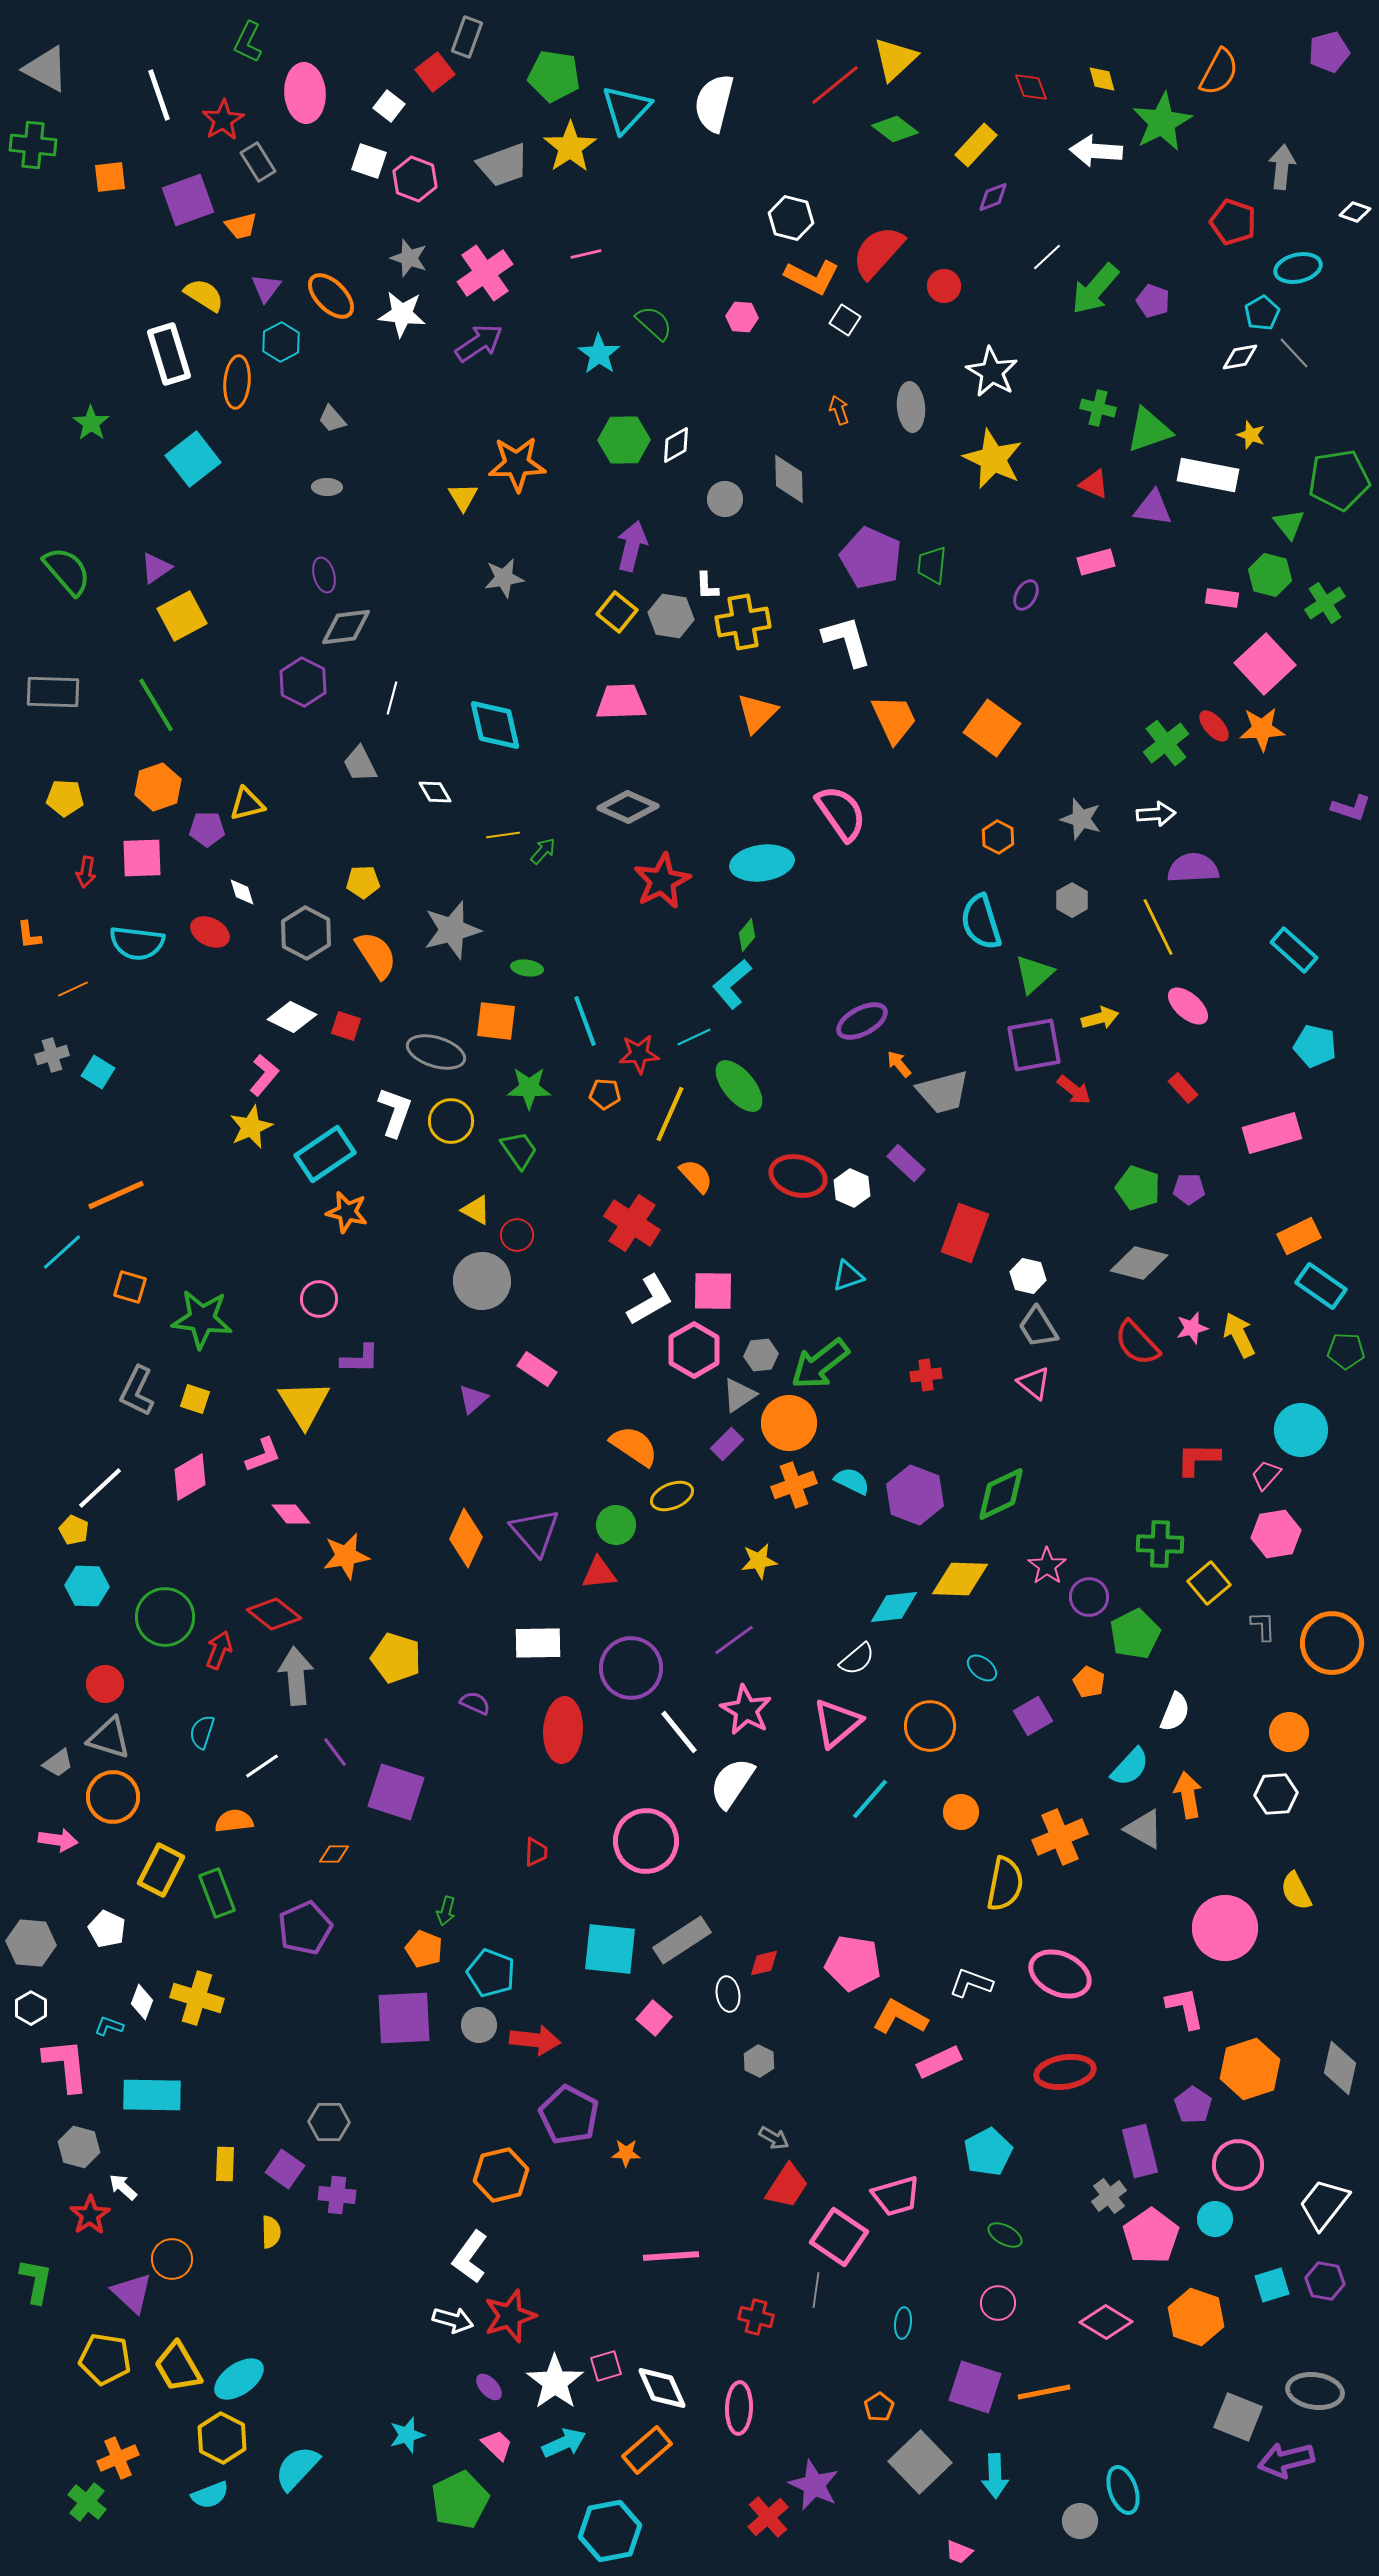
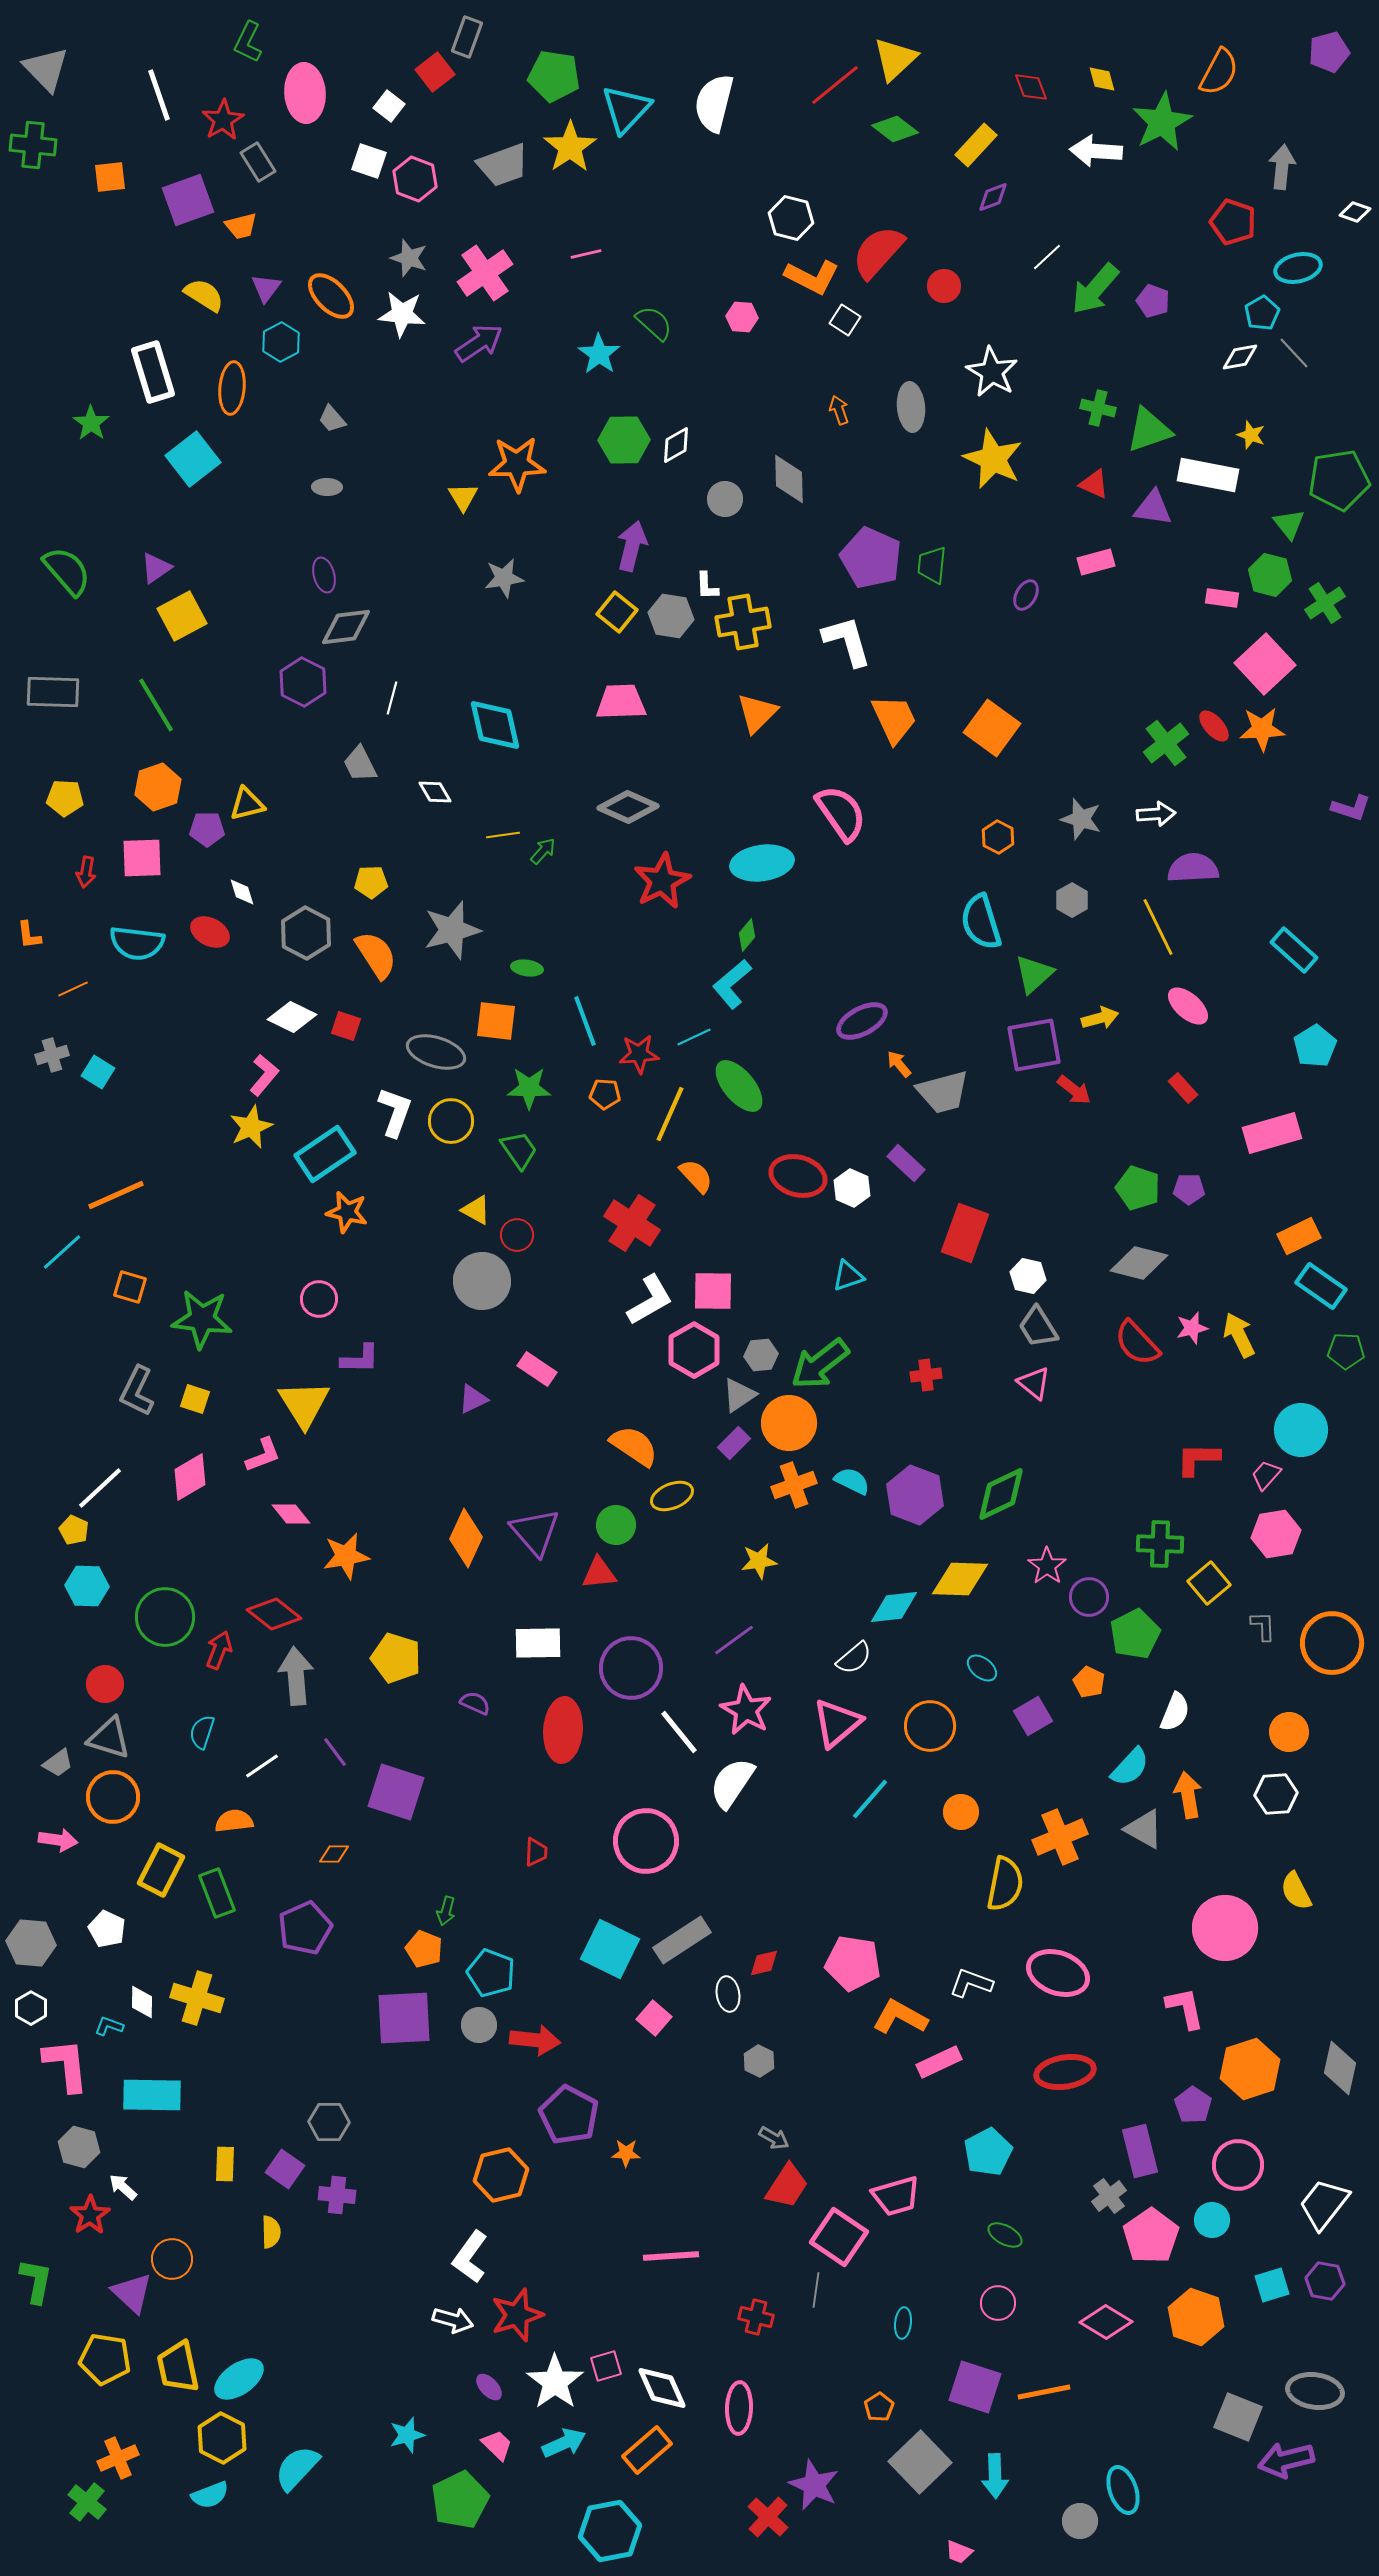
gray triangle at (46, 69): rotated 18 degrees clockwise
white rectangle at (169, 354): moved 16 px left, 18 px down
orange ellipse at (237, 382): moved 5 px left, 6 px down
yellow pentagon at (363, 882): moved 8 px right
cyan pentagon at (1315, 1046): rotated 27 degrees clockwise
purple triangle at (473, 1399): rotated 16 degrees clockwise
purple rectangle at (727, 1444): moved 7 px right, 1 px up
white semicircle at (857, 1659): moved 3 px left, 1 px up
cyan square at (610, 1949): rotated 20 degrees clockwise
pink ellipse at (1060, 1974): moved 2 px left, 1 px up; rotated 4 degrees counterclockwise
white diamond at (142, 2002): rotated 20 degrees counterclockwise
cyan circle at (1215, 2219): moved 3 px left, 1 px down
red star at (510, 2316): moved 7 px right, 1 px up
yellow trapezoid at (178, 2367): rotated 18 degrees clockwise
red cross at (768, 2517): rotated 6 degrees counterclockwise
